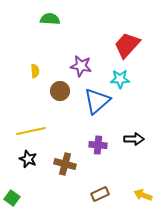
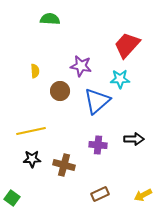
black star: moved 4 px right; rotated 24 degrees counterclockwise
brown cross: moved 1 px left, 1 px down
yellow arrow: rotated 48 degrees counterclockwise
